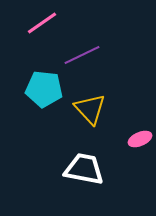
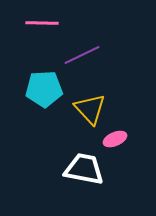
pink line: rotated 36 degrees clockwise
cyan pentagon: rotated 9 degrees counterclockwise
pink ellipse: moved 25 px left
